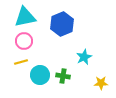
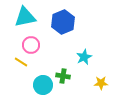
blue hexagon: moved 1 px right, 2 px up
pink circle: moved 7 px right, 4 px down
yellow line: rotated 48 degrees clockwise
cyan circle: moved 3 px right, 10 px down
